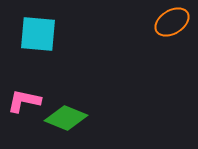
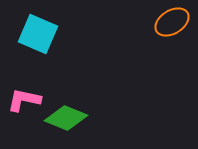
cyan square: rotated 18 degrees clockwise
pink L-shape: moved 1 px up
